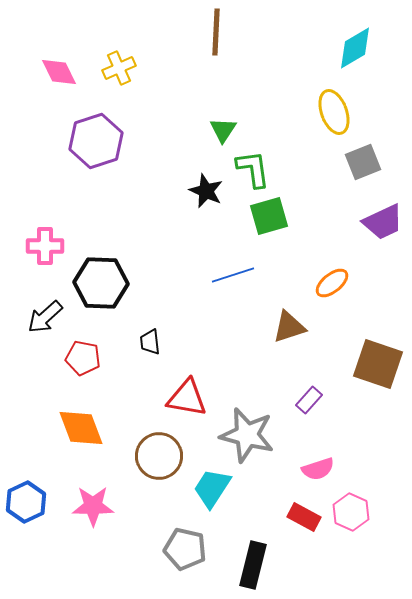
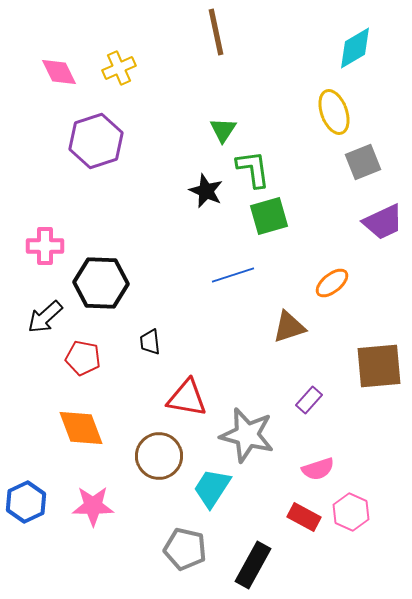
brown line: rotated 15 degrees counterclockwise
brown square: moved 1 px right, 2 px down; rotated 24 degrees counterclockwise
black rectangle: rotated 15 degrees clockwise
